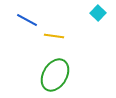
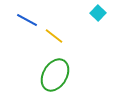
yellow line: rotated 30 degrees clockwise
